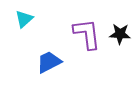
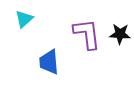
blue trapezoid: rotated 68 degrees counterclockwise
